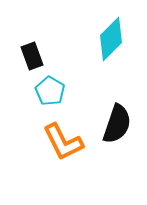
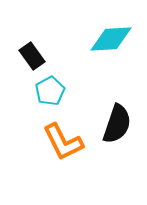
cyan diamond: rotated 42 degrees clockwise
black rectangle: rotated 16 degrees counterclockwise
cyan pentagon: rotated 12 degrees clockwise
